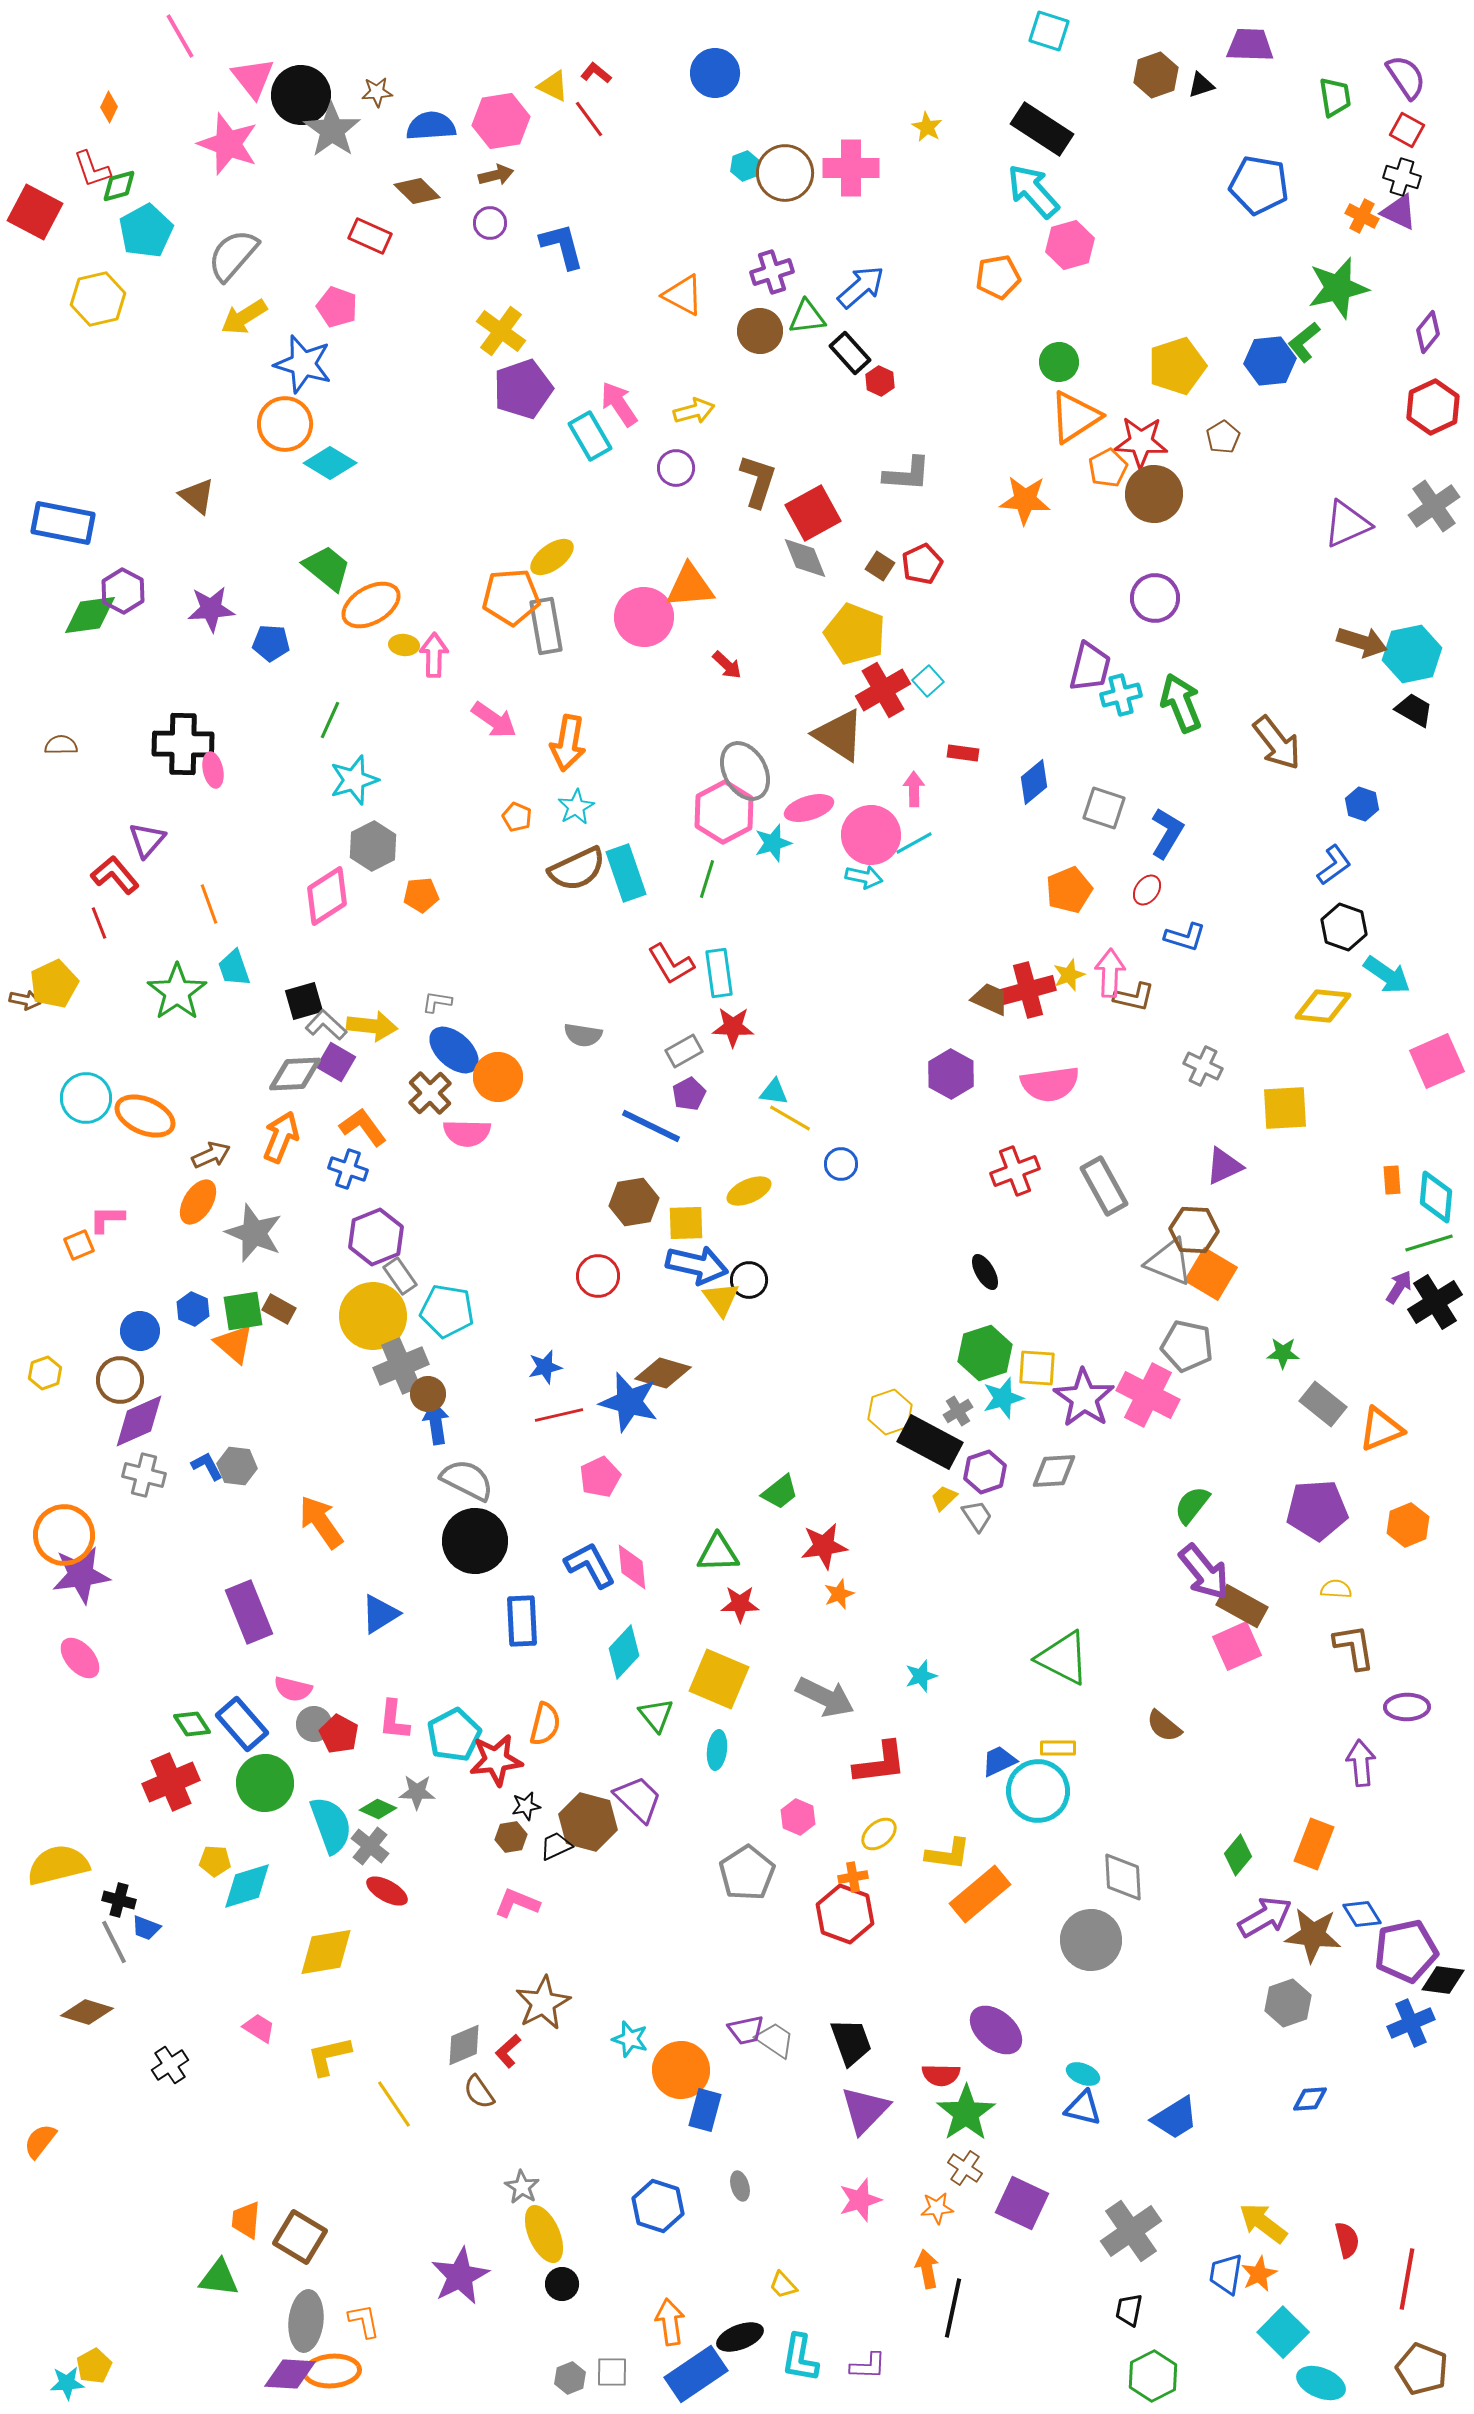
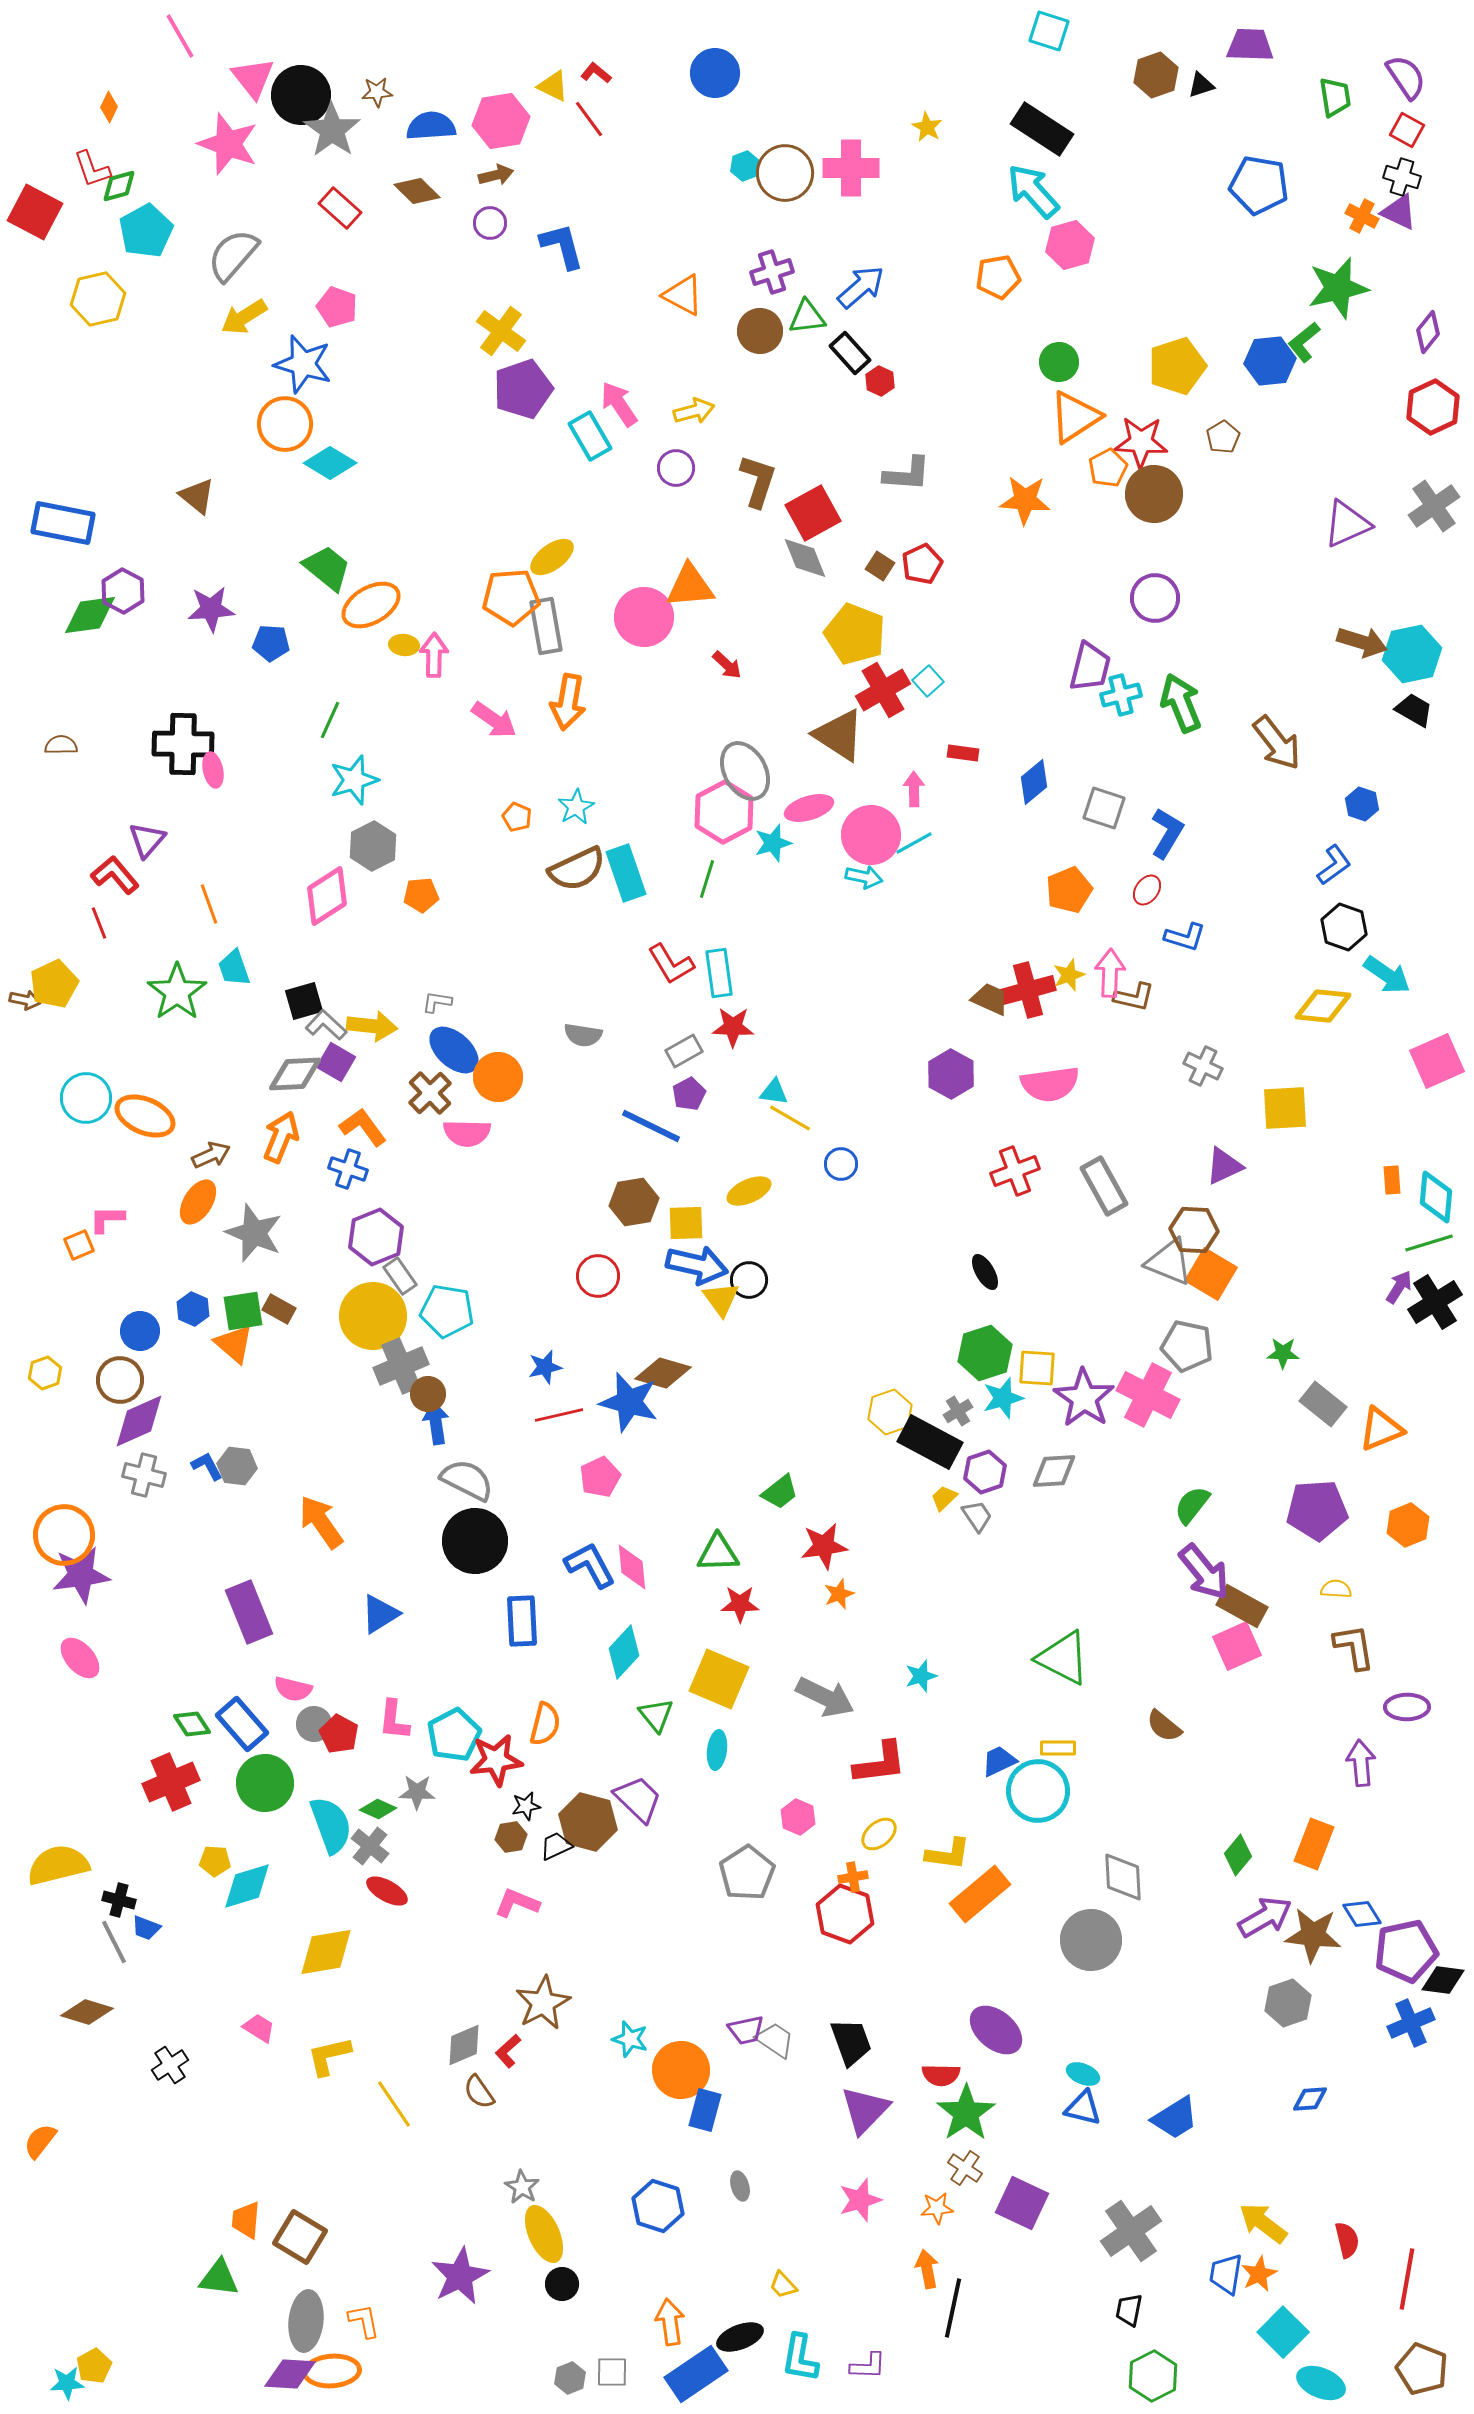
red rectangle at (370, 236): moved 30 px left, 28 px up; rotated 18 degrees clockwise
orange arrow at (568, 743): moved 41 px up
